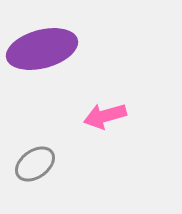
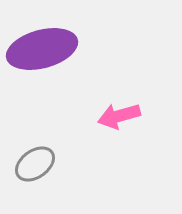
pink arrow: moved 14 px right
